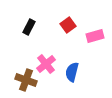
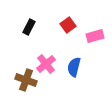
blue semicircle: moved 2 px right, 5 px up
